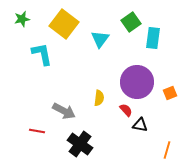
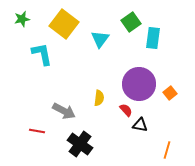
purple circle: moved 2 px right, 2 px down
orange square: rotated 16 degrees counterclockwise
